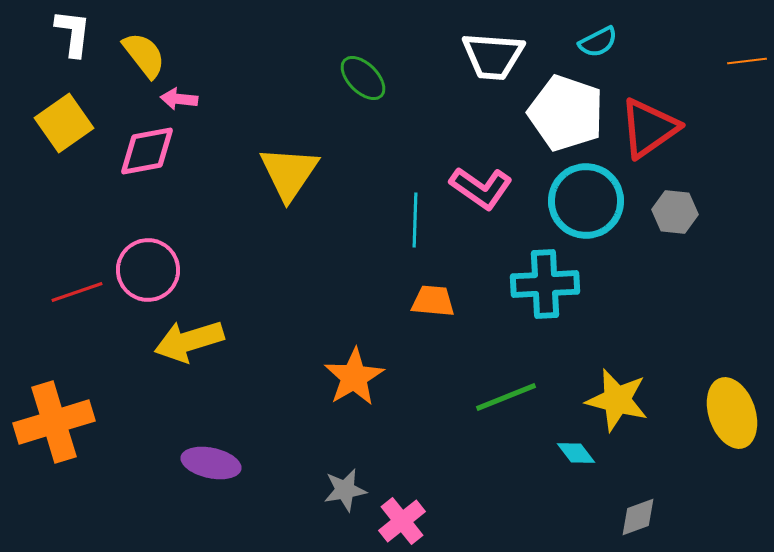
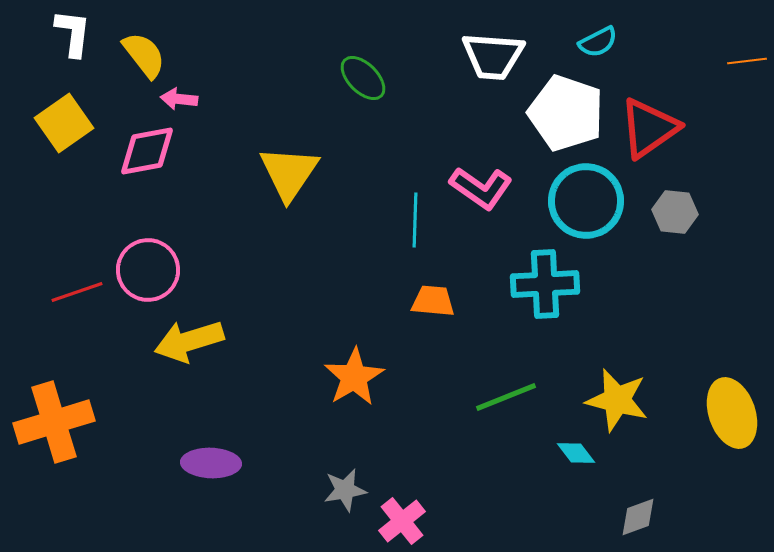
purple ellipse: rotated 10 degrees counterclockwise
